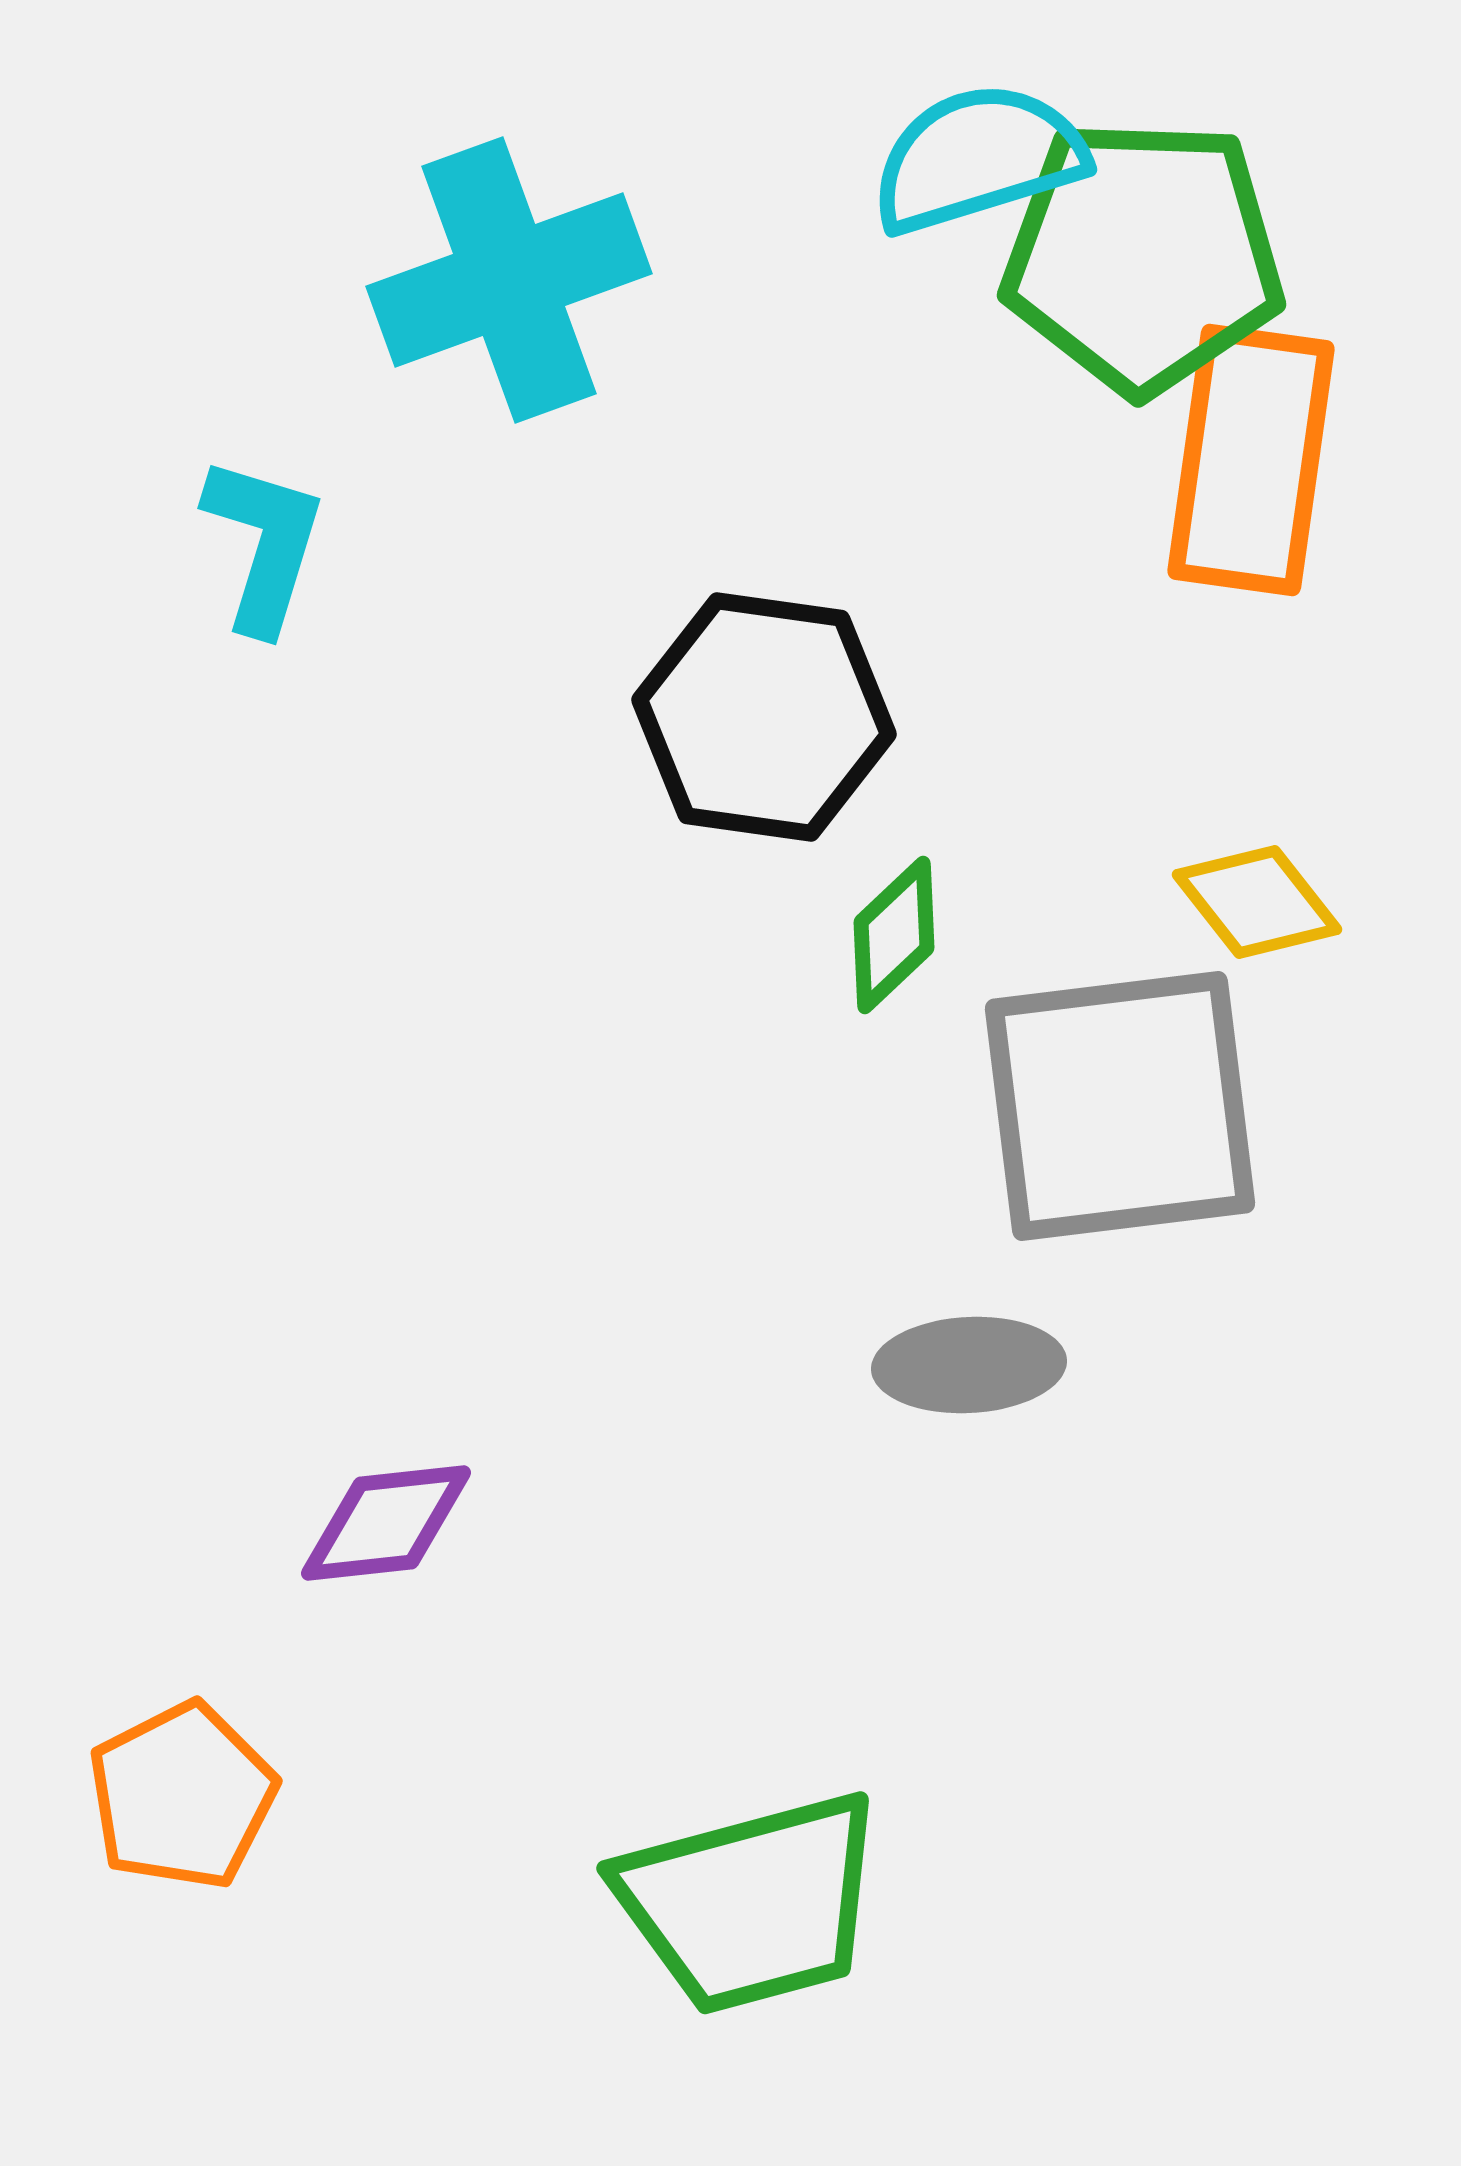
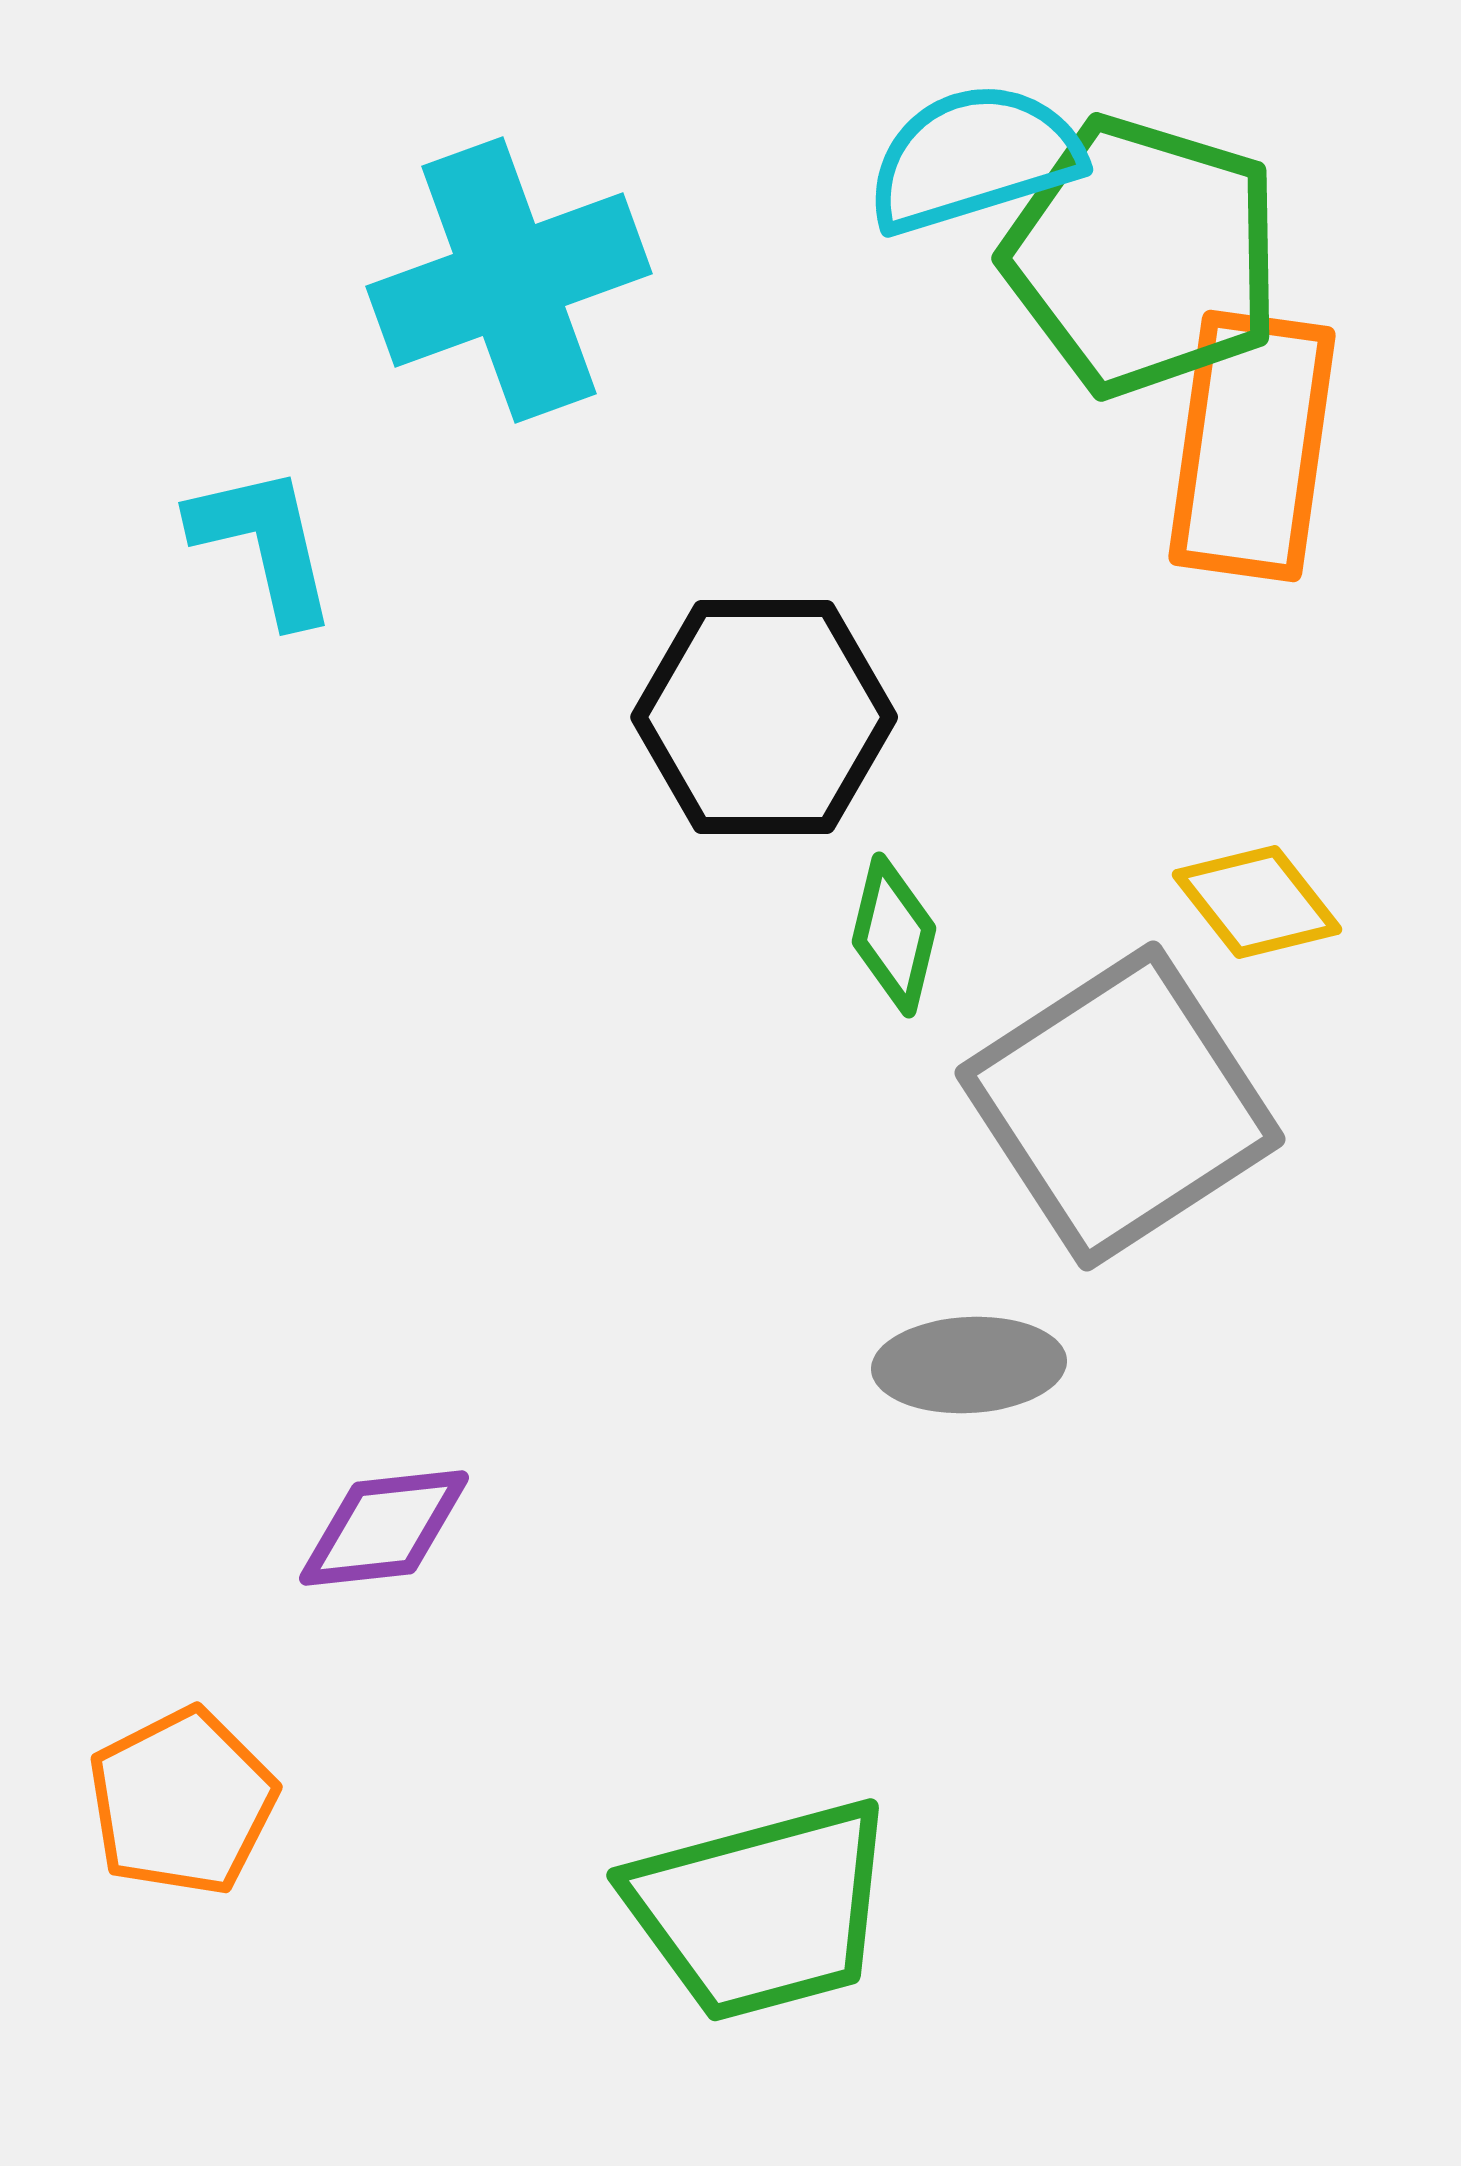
cyan semicircle: moved 4 px left
green pentagon: rotated 15 degrees clockwise
orange rectangle: moved 1 px right, 14 px up
cyan L-shape: rotated 30 degrees counterclockwise
black hexagon: rotated 8 degrees counterclockwise
green diamond: rotated 33 degrees counterclockwise
gray square: rotated 26 degrees counterclockwise
purple diamond: moved 2 px left, 5 px down
orange pentagon: moved 6 px down
green trapezoid: moved 10 px right, 7 px down
